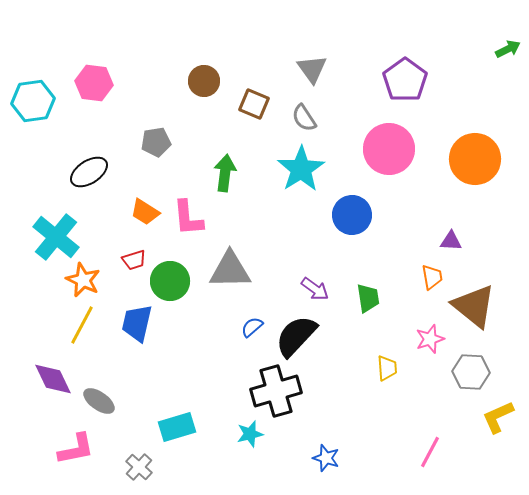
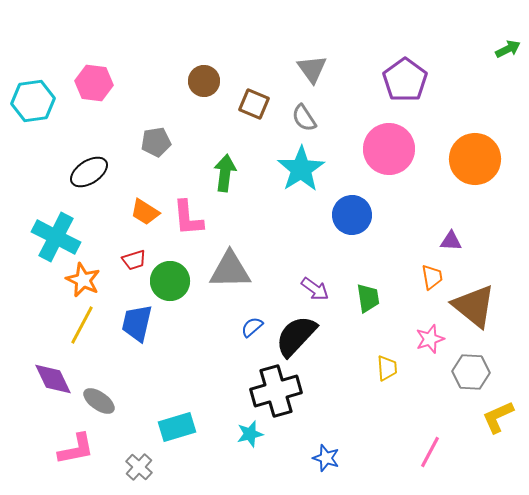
cyan cross at (56, 237): rotated 12 degrees counterclockwise
